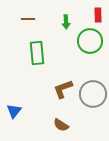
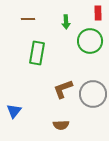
red rectangle: moved 2 px up
green rectangle: rotated 15 degrees clockwise
brown semicircle: rotated 35 degrees counterclockwise
